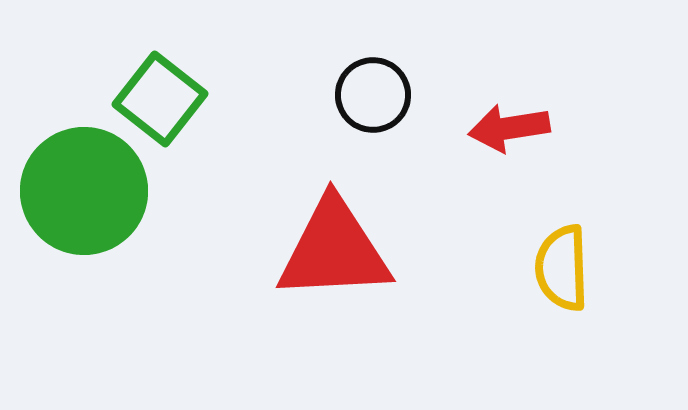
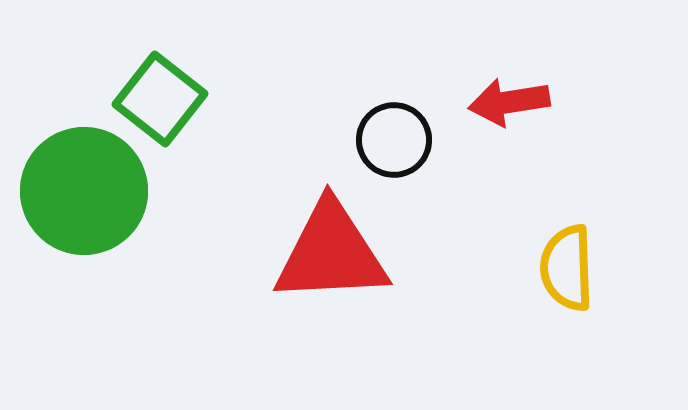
black circle: moved 21 px right, 45 px down
red arrow: moved 26 px up
red triangle: moved 3 px left, 3 px down
yellow semicircle: moved 5 px right
